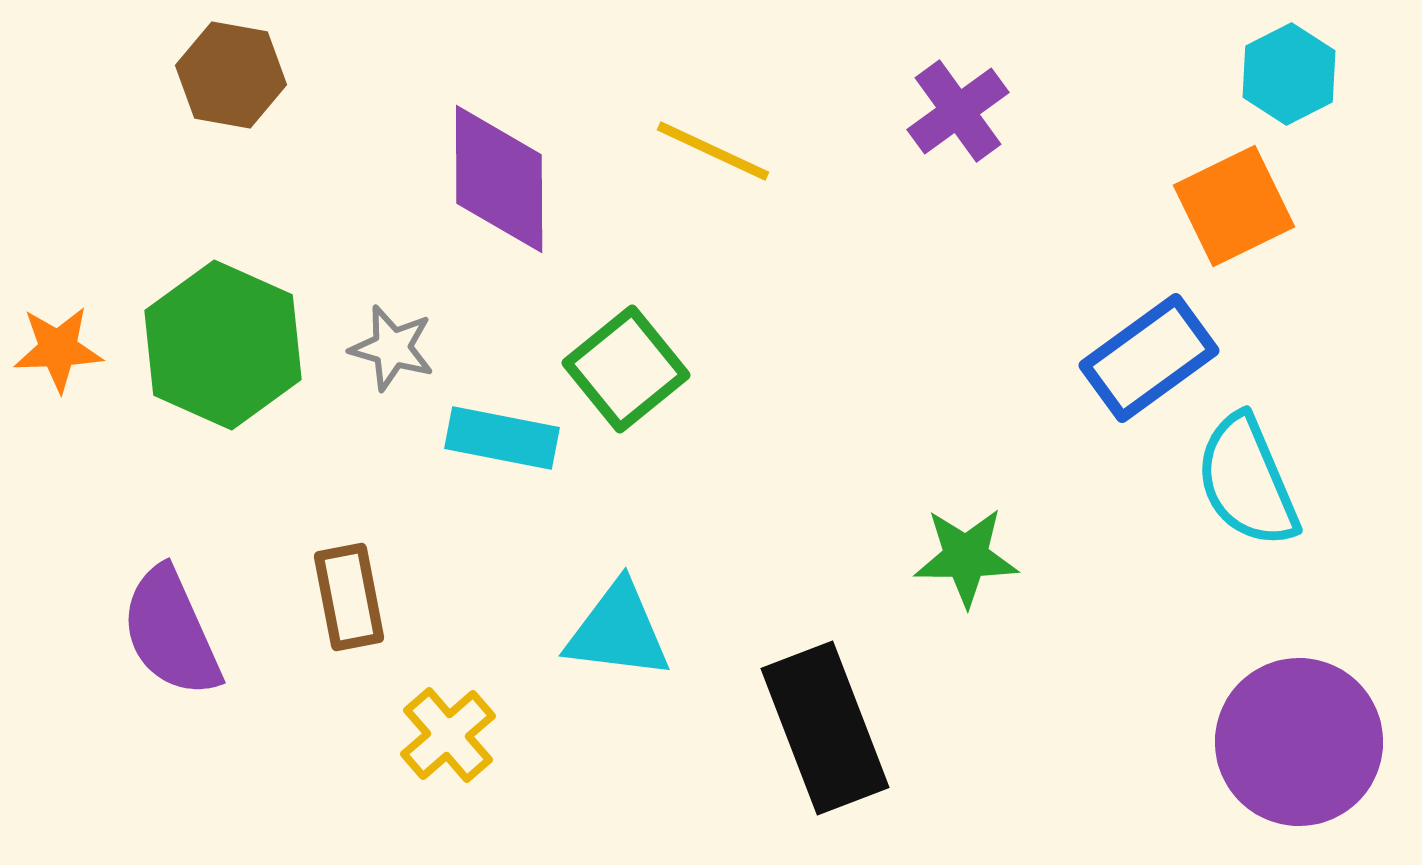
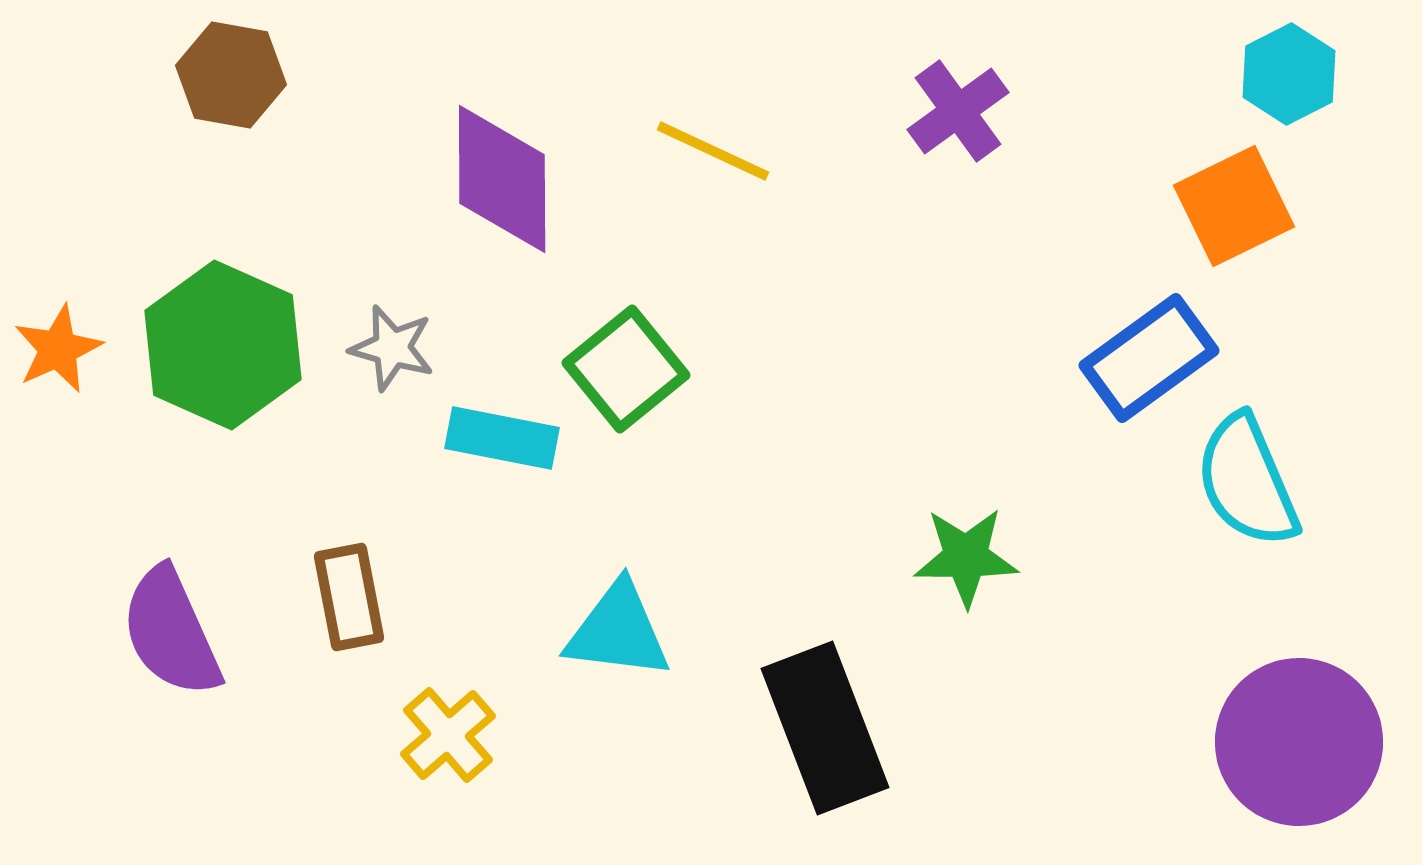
purple diamond: moved 3 px right
orange star: rotated 22 degrees counterclockwise
